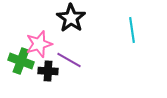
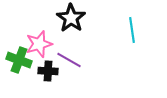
green cross: moved 2 px left, 1 px up
